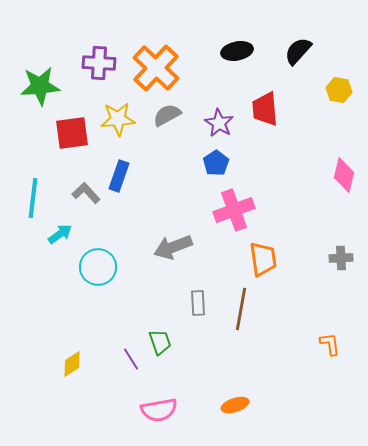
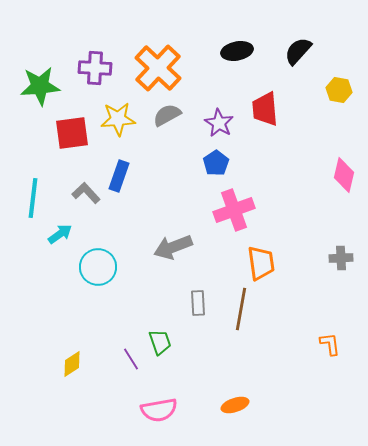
purple cross: moved 4 px left, 5 px down
orange cross: moved 2 px right
orange trapezoid: moved 2 px left, 4 px down
